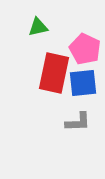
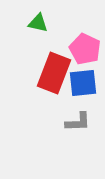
green triangle: moved 4 px up; rotated 25 degrees clockwise
red rectangle: rotated 9 degrees clockwise
